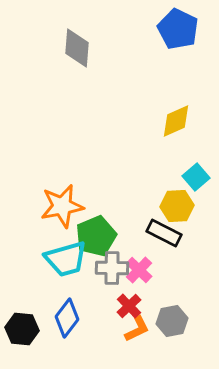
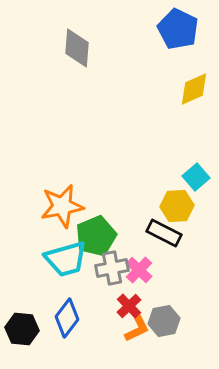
yellow diamond: moved 18 px right, 32 px up
gray cross: rotated 12 degrees counterclockwise
gray hexagon: moved 8 px left
